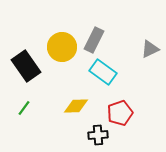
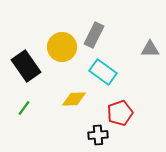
gray rectangle: moved 5 px up
gray triangle: rotated 24 degrees clockwise
yellow diamond: moved 2 px left, 7 px up
